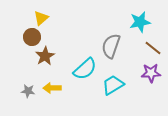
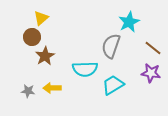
cyan star: moved 11 px left; rotated 15 degrees counterclockwise
cyan semicircle: rotated 40 degrees clockwise
purple star: rotated 12 degrees clockwise
